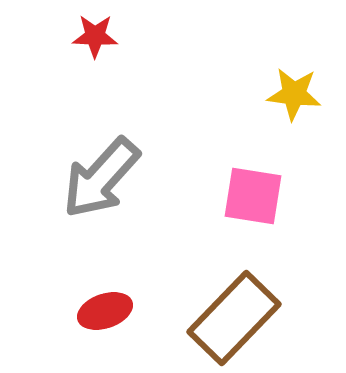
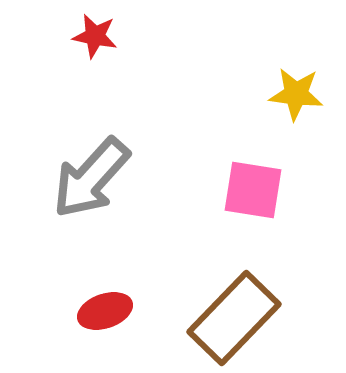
red star: rotated 9 degrees clockwise
yellow star: moved 2 px right
gray arrow: moved 10 px left
pink square: moved 6 px up
